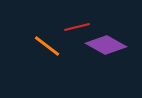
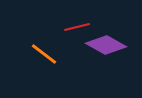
orange line: moved 3 px left, 8 px down
